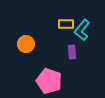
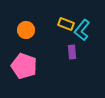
yellow rectangle: rotated 21 degrees clockwise
orange circle: moved 14 px up
pink pentagon: moved 25 px left, 15 px up
